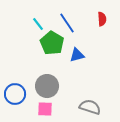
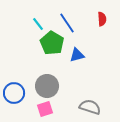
blue circle: moved 1 px left, 1 px up
pink square: rotated 21 degrees counterclockwise
